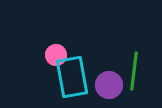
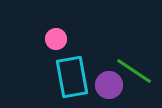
pink circle: moved 16 px up
green line: rotated 63 degrees counterclockwise
